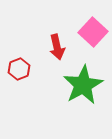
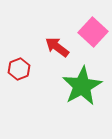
red arrow: rotated 140 degrees clockwise
green star: moved 1 px left, 1 px down
